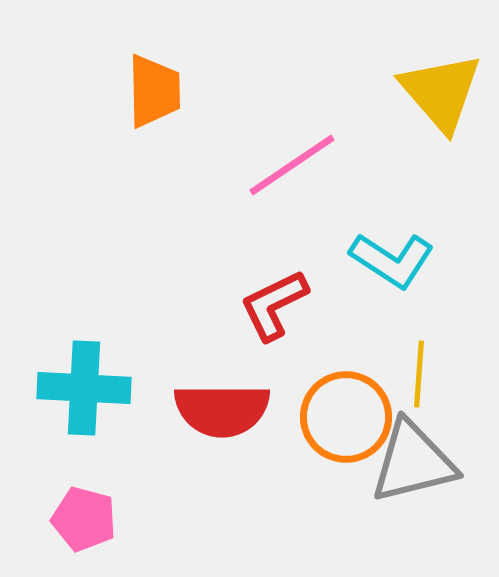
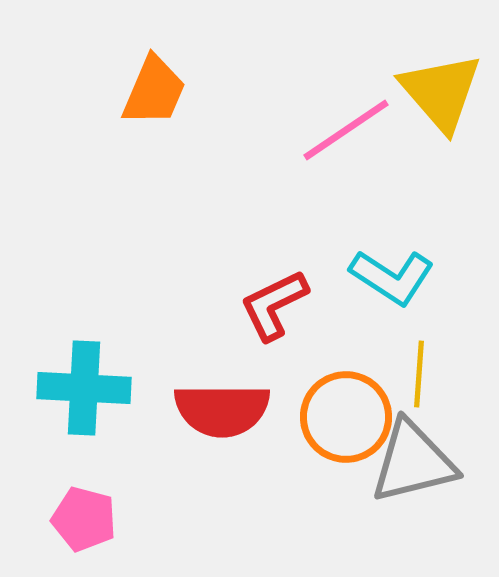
orange trapezoid: rotated 24 degrees clockwise
pink line: moved 54 px right, 35 px up
cyan L-shape: moved 17 px down
